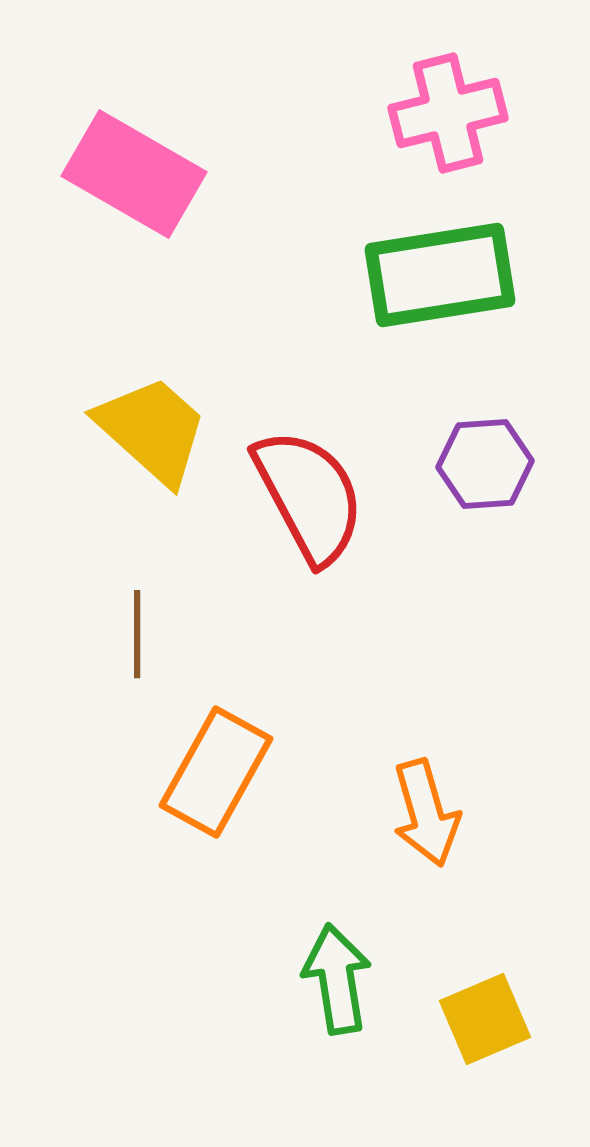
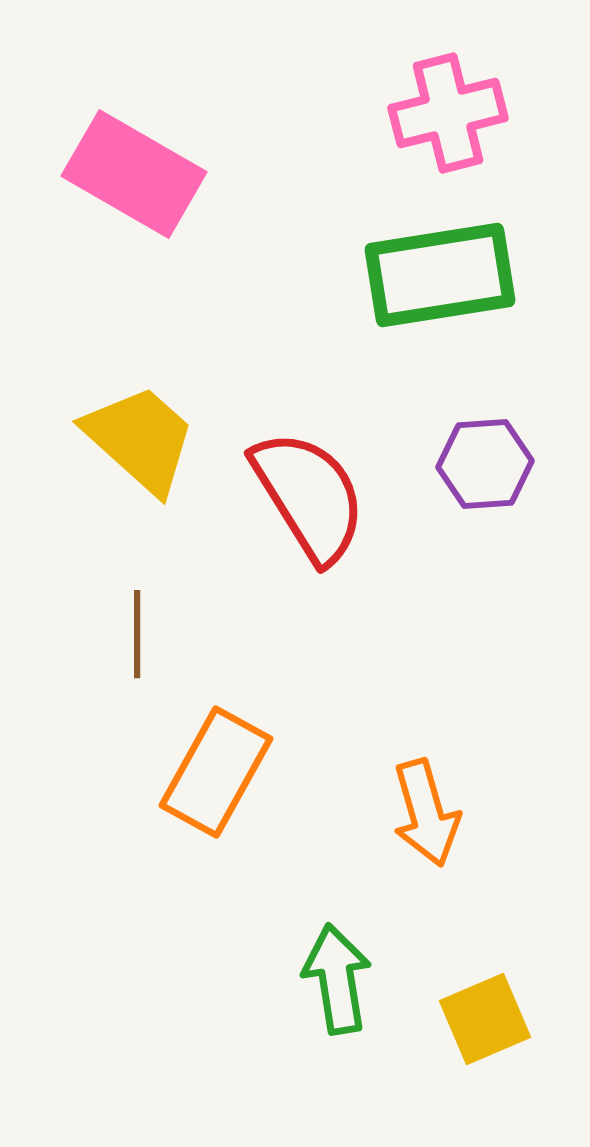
yellow trapezoid: moved 12 px left, 9 px down
red semicircle: rotated 4 degrees counterclockwise
